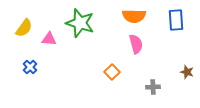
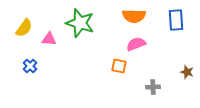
pink semicircle: rotated 96 degrees counterclockwise
blue cross: moved 1 px up
orange square: moved 7 px right, 6 px up; rotated 35 degrees counterclockwise
